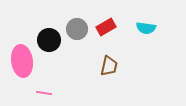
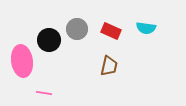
red rectangle: moved 5 px right, 4 px down; rotated 54 degrees clockwise
